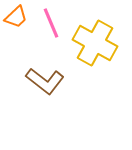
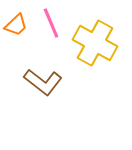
orange trapezoid: moved 8 px down
brown L-shape: moved 2 px left, 1 px down
